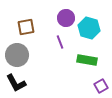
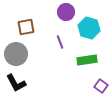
purple circle: moved 6 px up
gray circle: moved 1 px left, 1 px up
green rectangle: rotated 18 degrees counterclockwise
purple square: rotated 24 degrees counterclockwise
